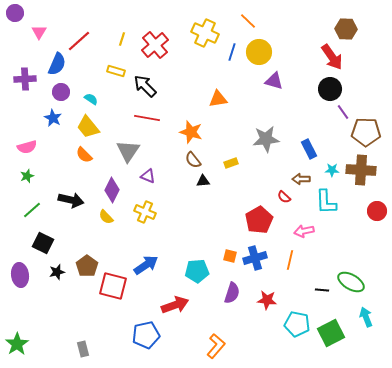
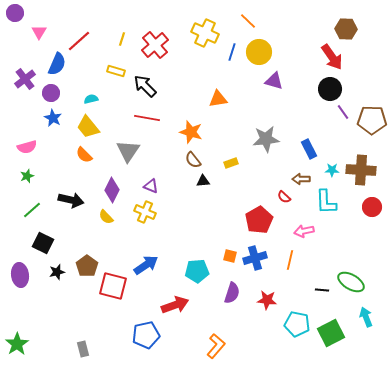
purple cross at (25, 79): rotated 35 degrees counterclockwise
purple circle at (61, 92): moved 10 px left, 1 px down
cyan semicircle at (91, 99): rotated 48 degrees counterclockwise
brown pentagon at (366, 132): moved 6 px right, 12 px up
purple triangle at (148, 176): moved 3 px right, 10 px down
red circle at (377, 211): moved 5 px left, 4 px up
